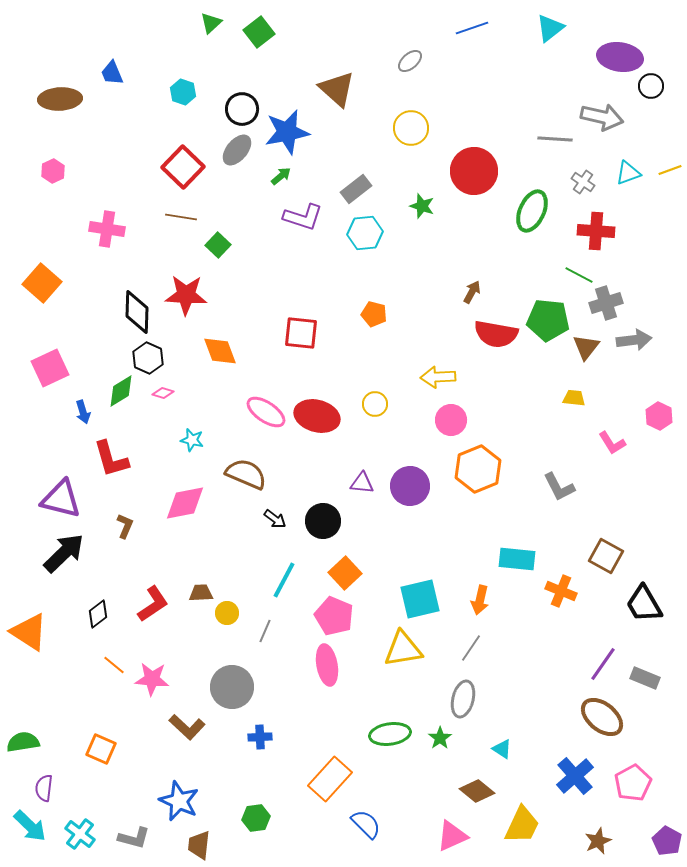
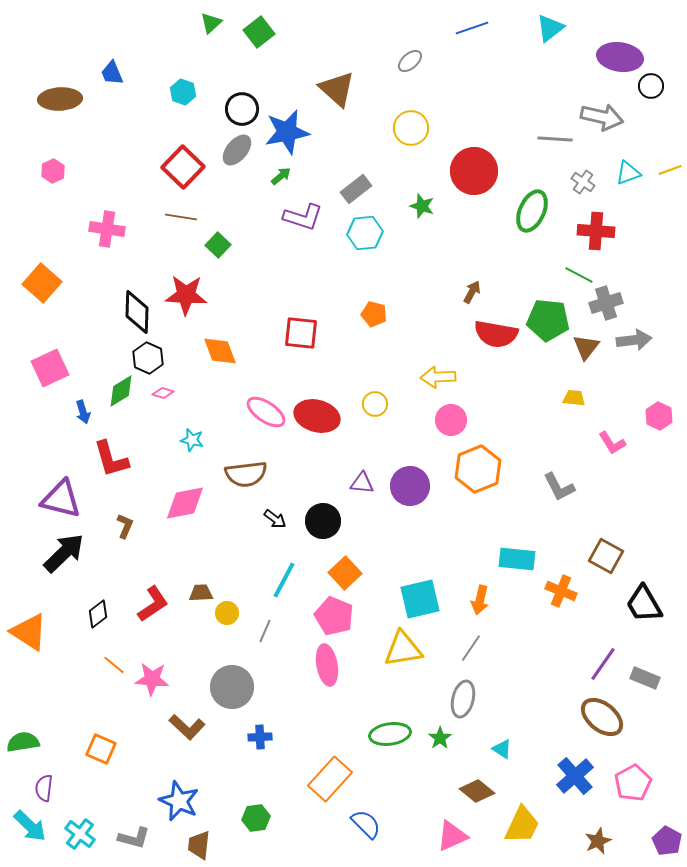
brown semicircle at (246, 474): rotated 150 degrees clockwise
